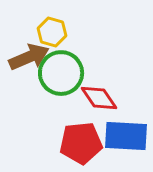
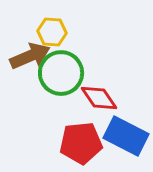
yellow hexagon: rotated 12 degrees counterclockwise
brown arrow: moved 1 px right, 1 px up
blue rectangle: rotated 24 degrees clockwise
